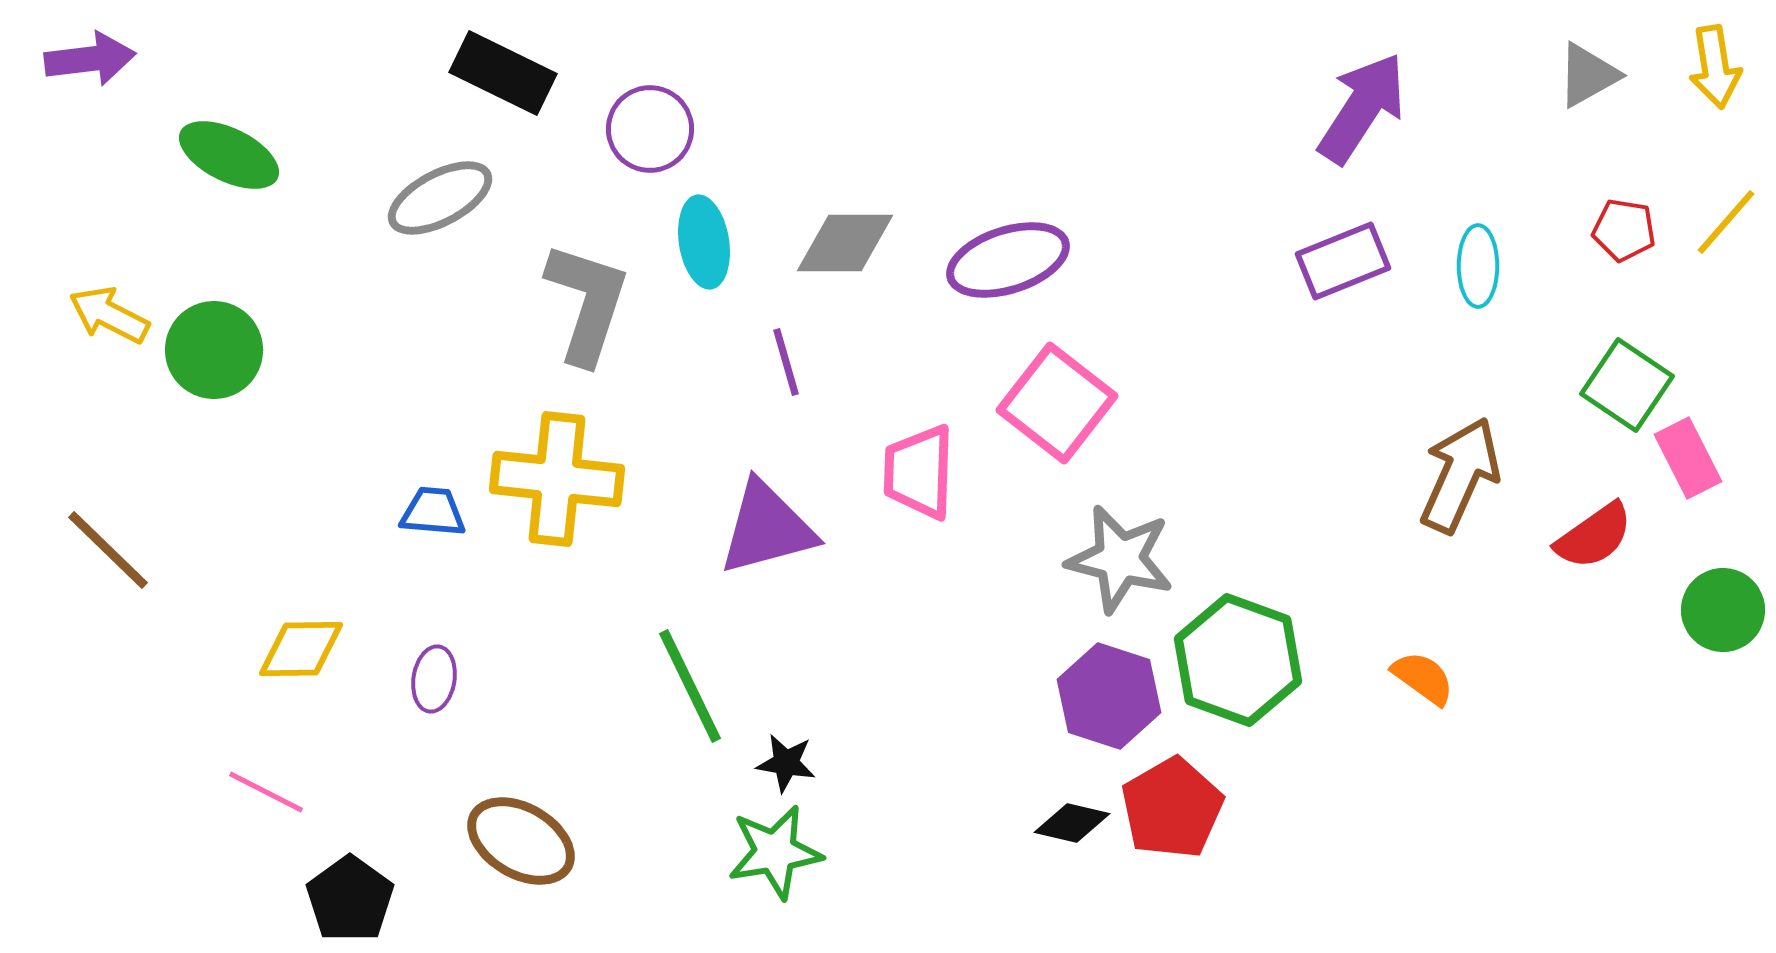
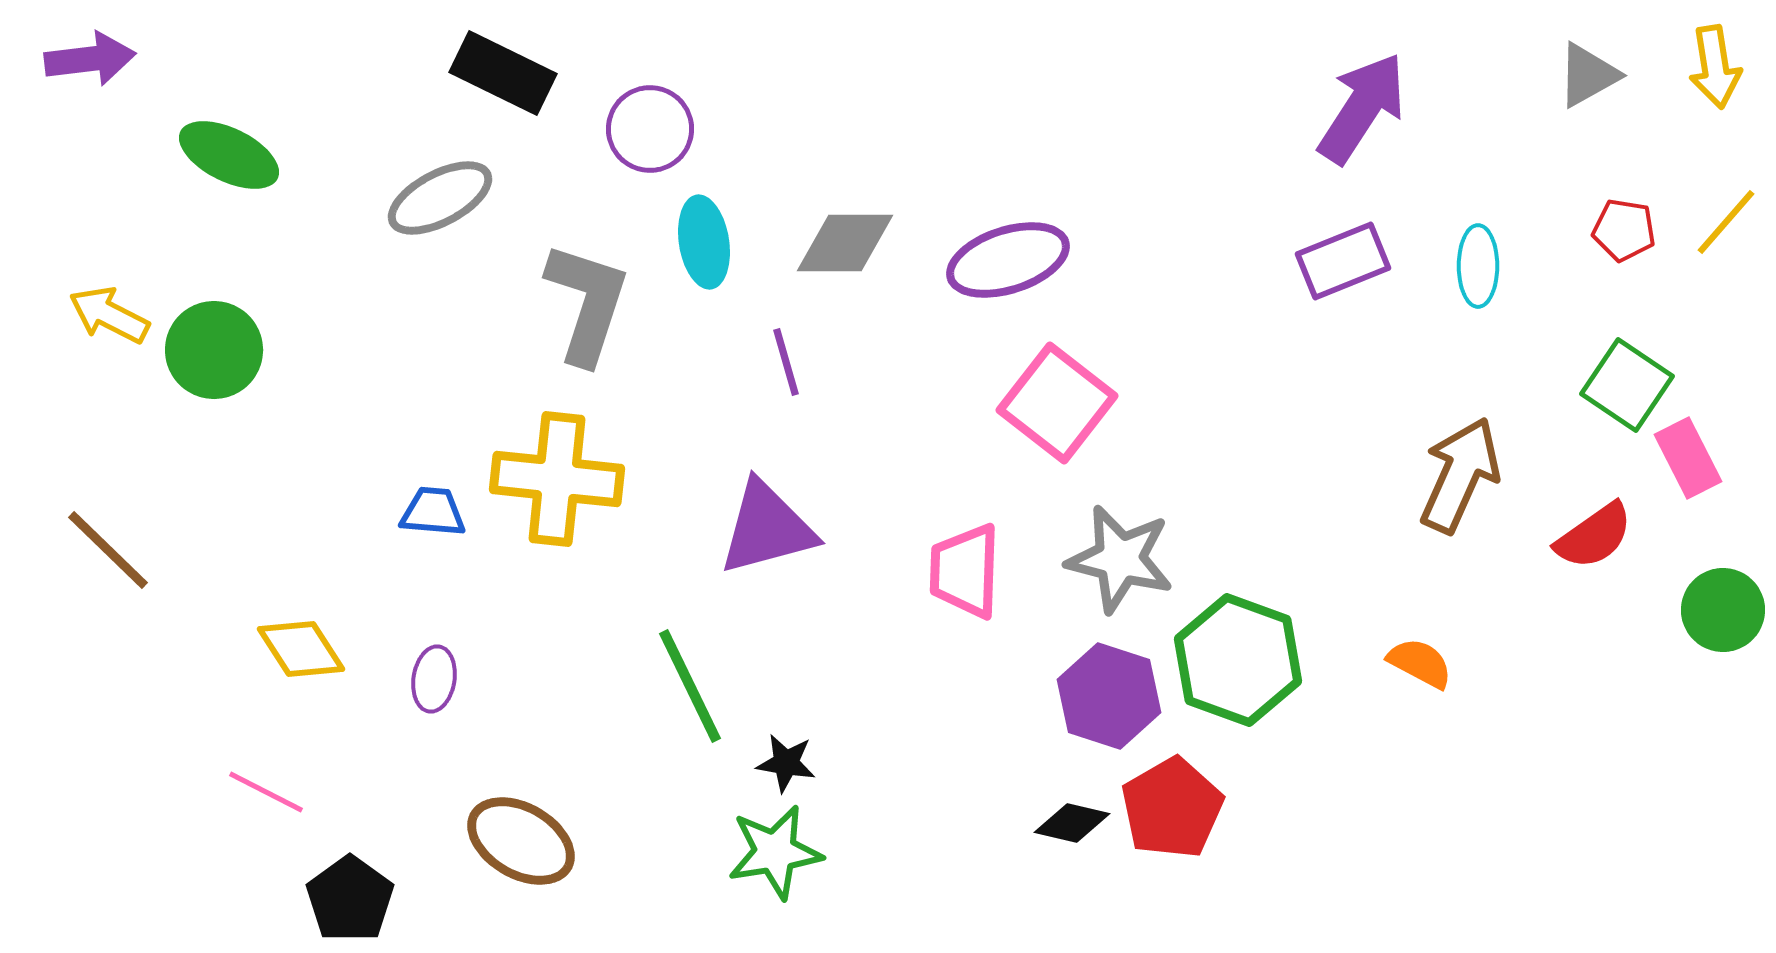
pink trapezoid at (919, 472): moved 46 px right, 99 px down
yellow diamond at (301, 649): rotated 58 degrees clockwise
orange semicircle at (1423, 678): moved 3 px left, 15 px up; rotated 8 degrees counterclockwise
